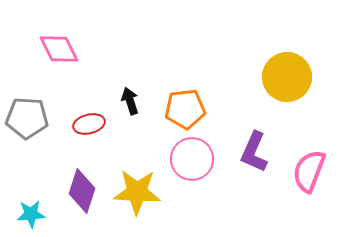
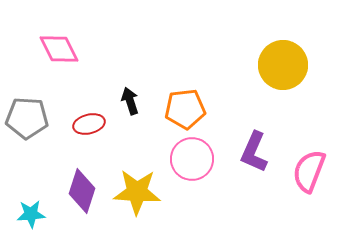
yellow circle: moved 4 px left, 12 px up
